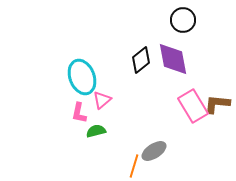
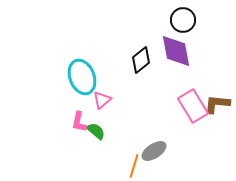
purple diamond: moved 3 px right, 8 px up
pink L-shape: moved 9 px down
green semicircle: rotated 54 degrees clockwise
